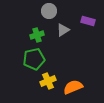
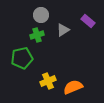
gray circle: moved 8 px left, 4 px down
purple rectangle: rotated 24 degrees clockwise
green pentagon: moved 12 px left, 1 px up
